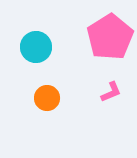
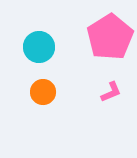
cyan circle: moved 3 px right
orange circle: moved 4 px left, 6 px up
